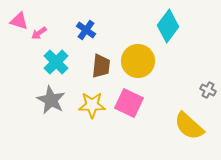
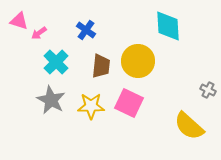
cyan diamond: rotated 40 degrees counterclockwise
yellow star: moved 1 px left, 1 px down
